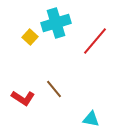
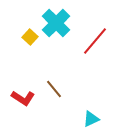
cyan cross: rotated 28 degrees counterclockwise
cyan triangle: rotated 36 degrees counterclockwise
